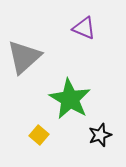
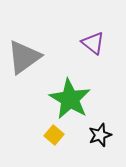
purple triangle: moved 9 px right, 15 px down; rotated 15 degrees clockwise
gray triangle: rotated 6 degrees clockwise
yellow square: moved 15 px right
